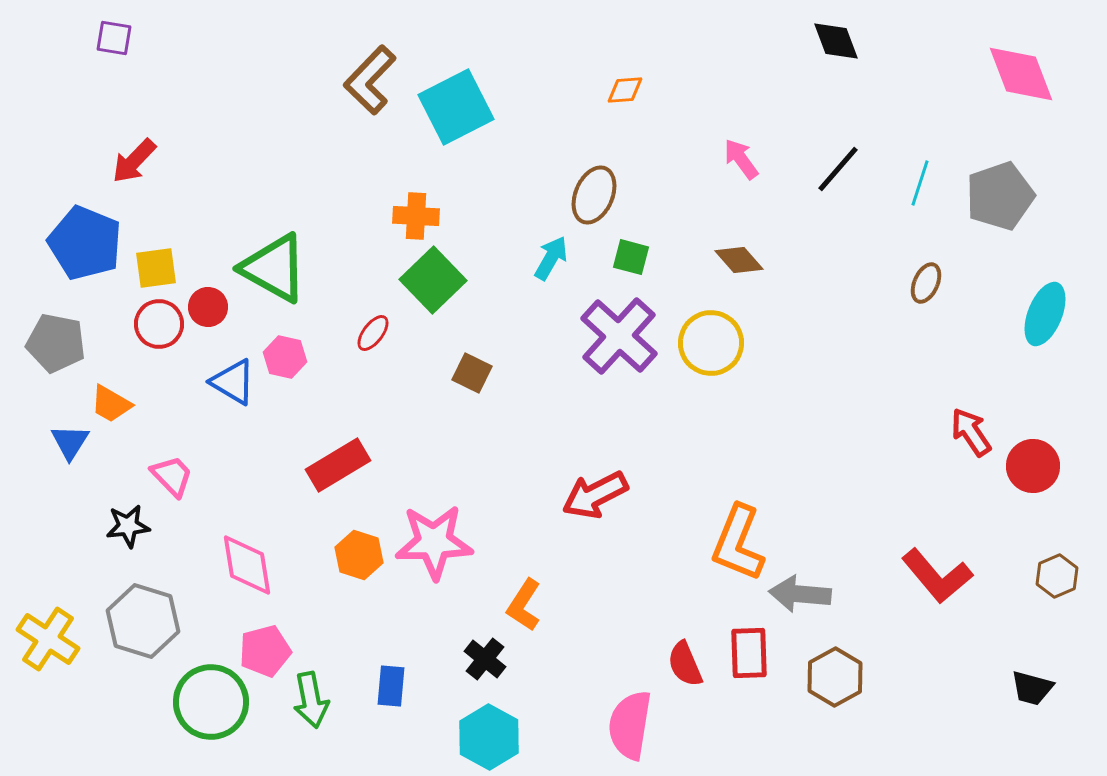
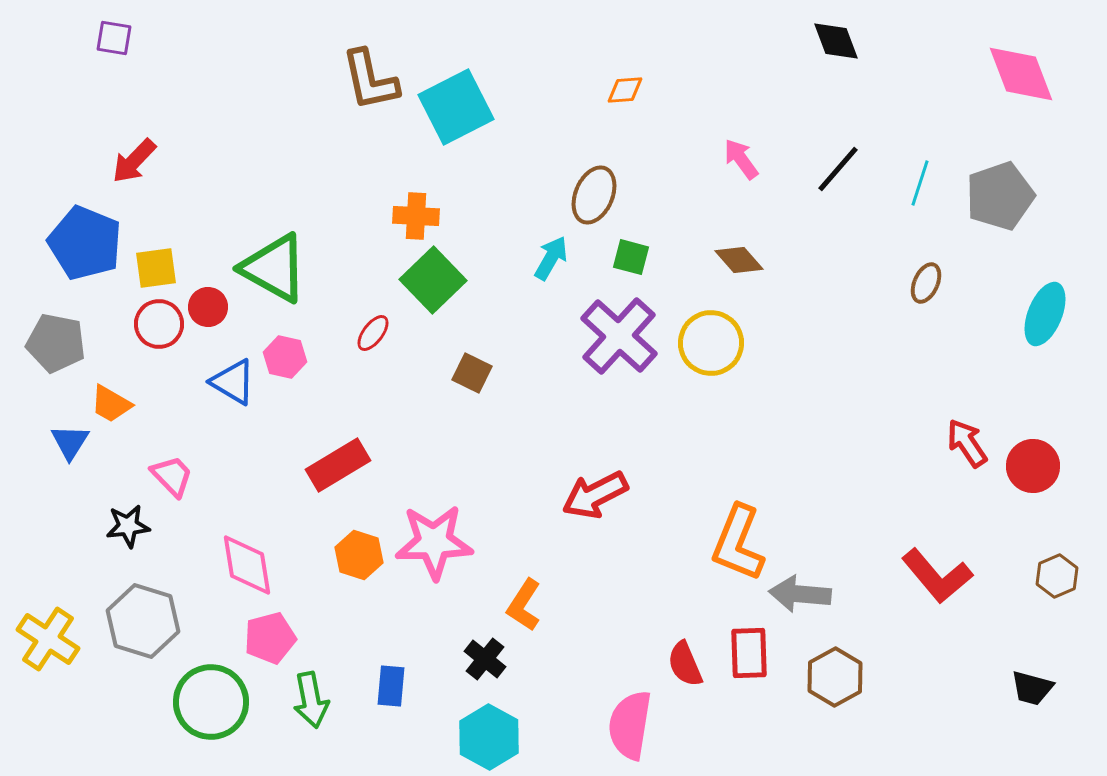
brown L-shape at (370, 80): rotated 56 degrees counterclockwise
red arrow at (971, 432): moved 4 px left, 11 px down
pink pentagon at (265, 651): moved 5 px right, 13 px up
